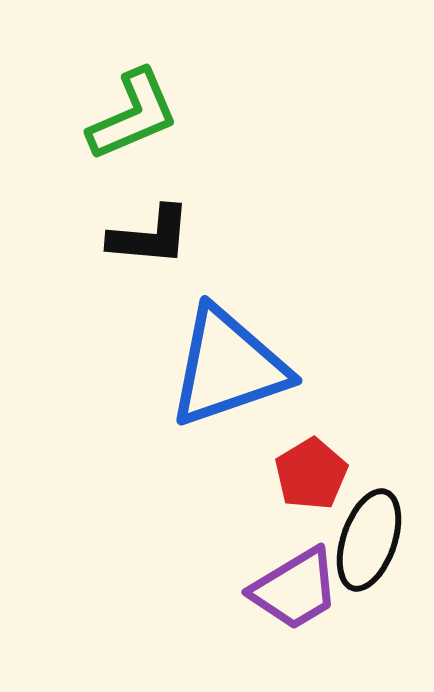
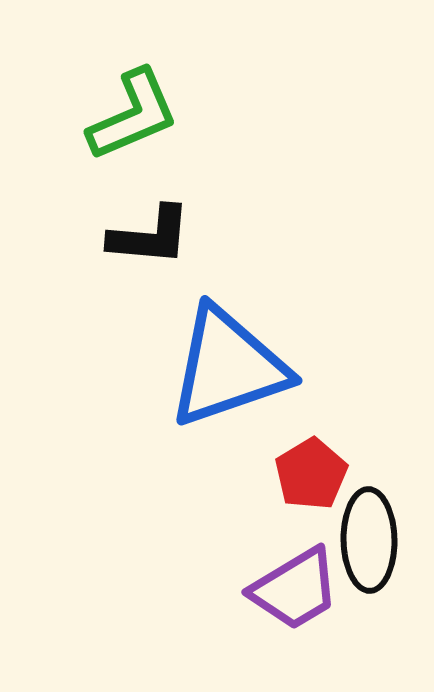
black ellipse: rotated 20 degrees counterclockwise
